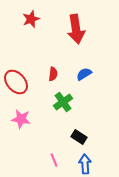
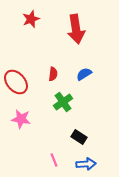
blue arrow: moved 1 px right; rotated 90 degrees clockwise
